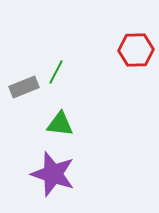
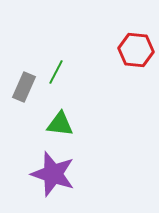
red hexagon: rotated 8 degrees clockwise
gray rectangle: rotated 44 degrees counterclockwise
